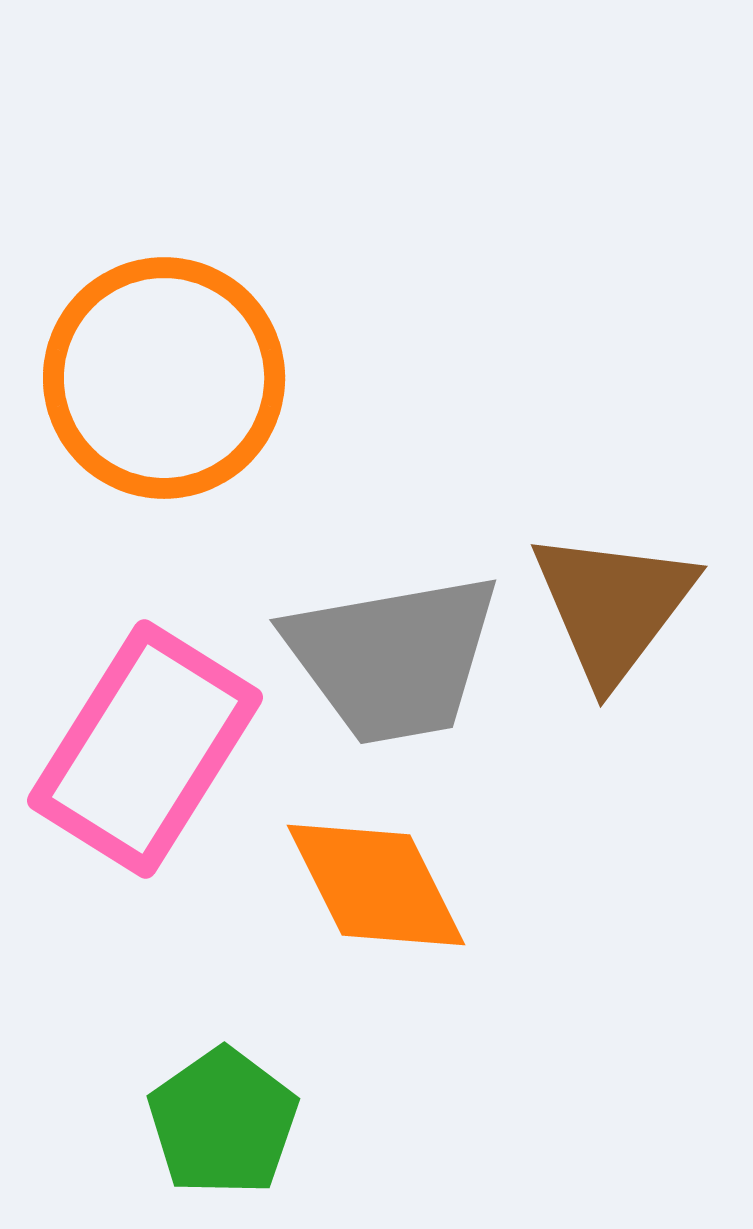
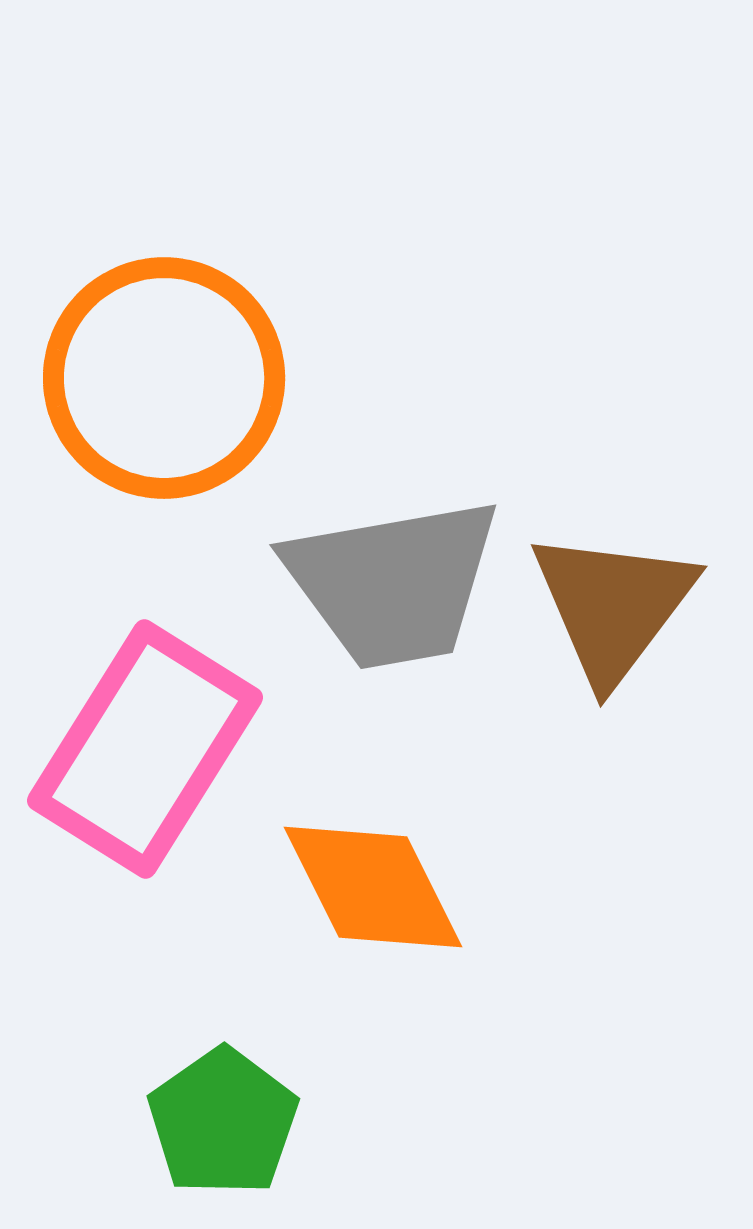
gray trapezoid: moved 75 px up
orange diamond: moved 3 px left, 2 px down
